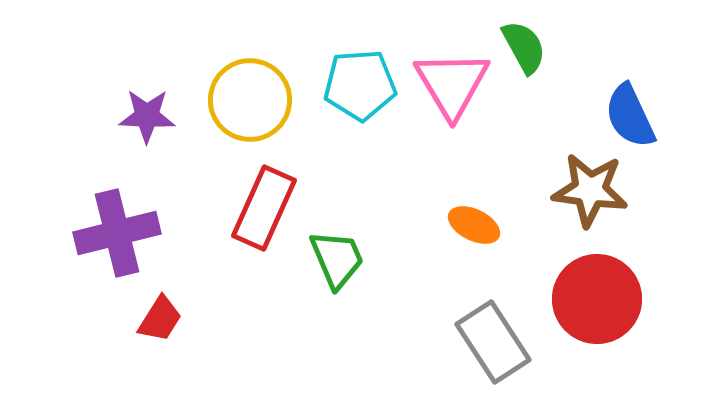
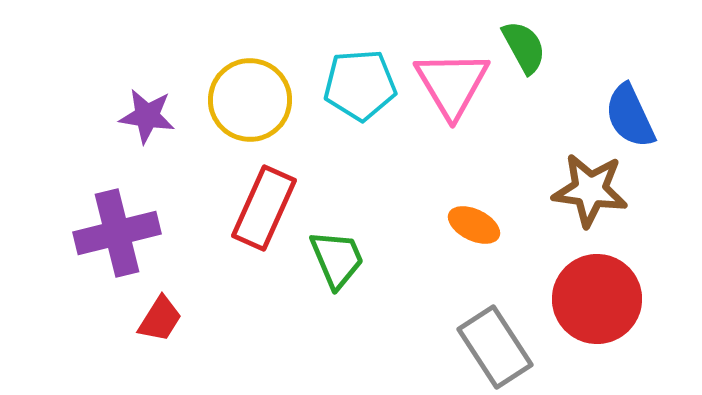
purple star: rotated 6 degrees clockwise
gray rectangle: moved 2 px right, 5 px down
